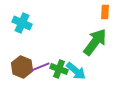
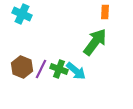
cyan cross: moved 9 px up
purple line: moved 1 px right, 2 px down; rotated 42 degrees counterclockwise
